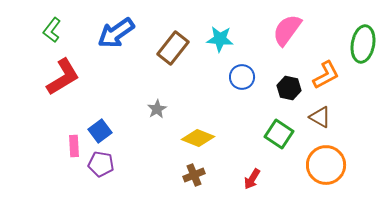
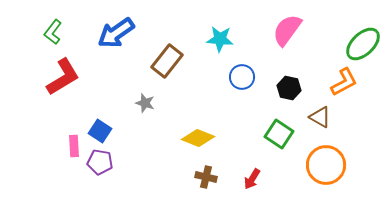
green L-shape: moved 1 px right, 2 px down
green ellipse: rotated 36 degrees clockwise
brown rectangle: moved 6 px left, 13 px down
orange L-shape: moved 18 px right, 7 px down
gray star: moved 12 px left, 6 px up; rotated 24 degrees counterclockwise
blue square: rotated 20 degrees counterclockwise
purple pentagon: moved 1 px left, 2 px up
brown cross: moved 12 px right, 2 px down; rotated 35 degrees clockwise
